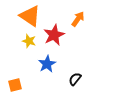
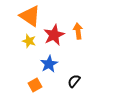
orange arrow: moved 12 px down; rotated 42 degrees counterclockwise
blue star: moved 2 px right
black semicircle: moved 1 px left, 2 px down
orange square: moved 20 px right; rotated 16 degrees counterclockwise
